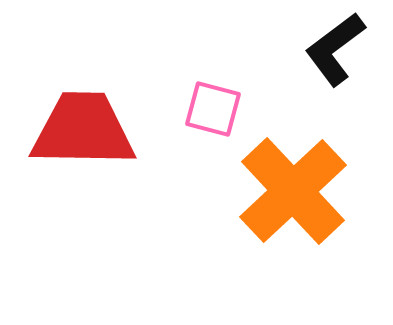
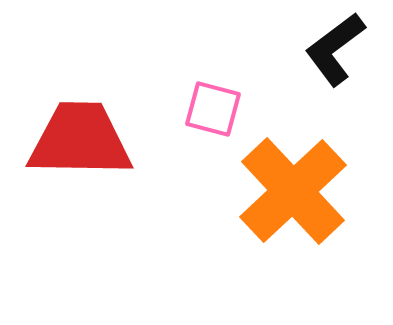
red trapezoid: moved 3 px left, 10 px down
